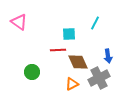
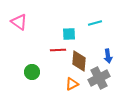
cyan line: rotated 48 degrees clockwise
brown diamond: moved 1 px right, 1 px up; rotated 30 degrees clockwise
